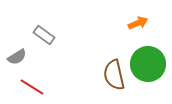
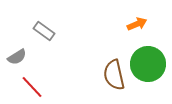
orange arrow: moved 1 px left, 1 px down
gray rectangle: moved 4 px up
red line: rotated 15 degrees clockwise
